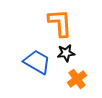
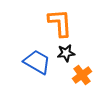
orange cross: moved 5 px right, 4 px up
